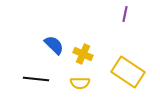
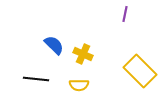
yellow rectangle: moved 12 px right, 1 px up; rotated 12 degrees clockwise
yellow semicircle: moved 1 px left, 2 px down
